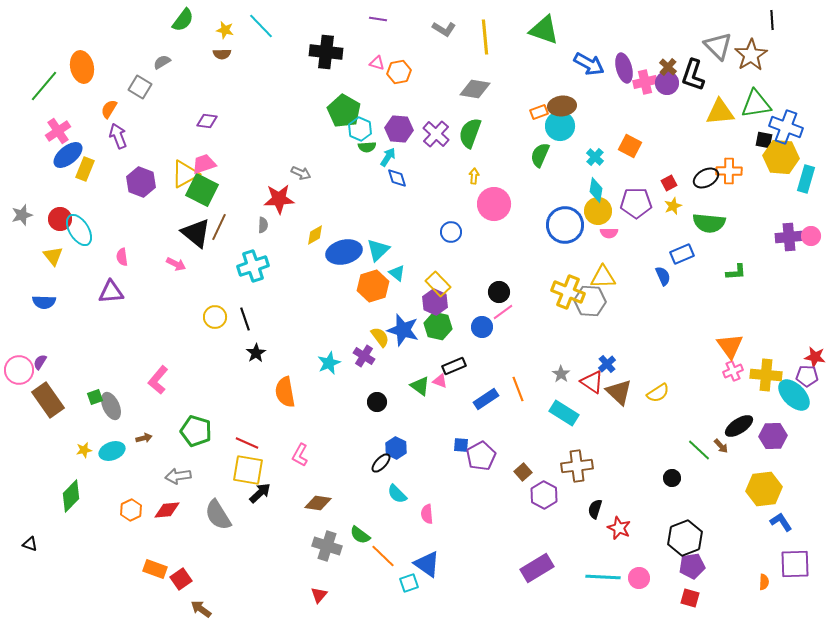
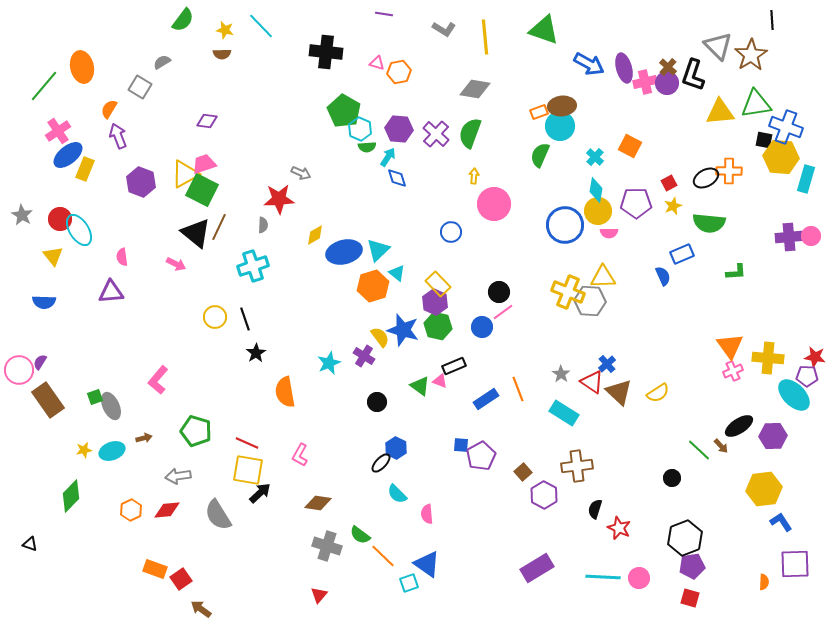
purple line at (378, 19): moved 6 px right, 5 px up
gray star at (22, 215): rotated 25 degrees counterclockwise
yellow cross at (766, 375): moved 2 px right, 17 px up
